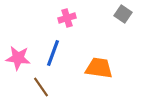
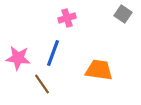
orange trapezoid: moved 2 px down
brown line: moved 1 px right, 3 px up
